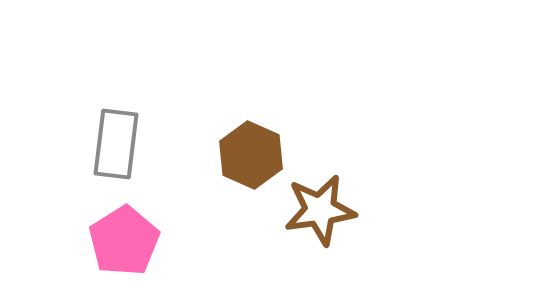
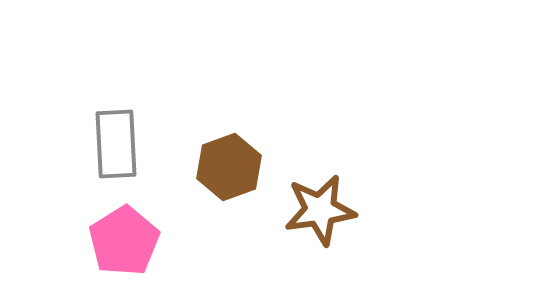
gray rectangle: rotated 10 degrees counterclockwise
brown hexagon: moved 22 px left, 12 px down; rotated 16 degrees clockwise
